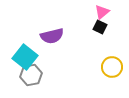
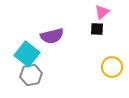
black square: moved 3 px left, 2 px down; rotated 24 degrees counterclockwise
cyan square: moved 2 px right, 3 px up
